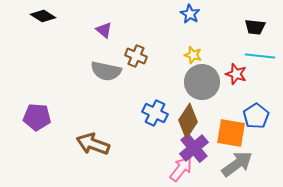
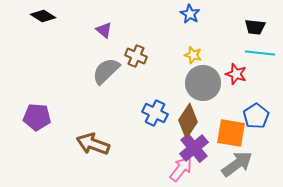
cyan line: moved 3 px up
gray semicircle: rotated 124 degrees clockwise
gray circle: moved 1 px right, 1 px down
